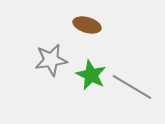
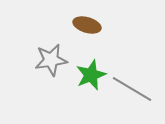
green star: rotated 24 degrees clockwise
gray line: moved 2 px down
